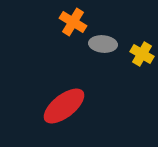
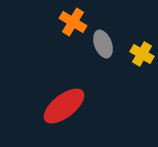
gray ellipse: rotated 64 degrees clockwise
